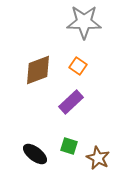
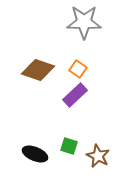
orange square: moved 3 px down
brown diamond: rotated 40 degrees clockwise
purple rectangle: moved 4 px right, 7 px up
black ellipse: rotated 15 degrees counterclockwise
brown star: moved 2 px up
